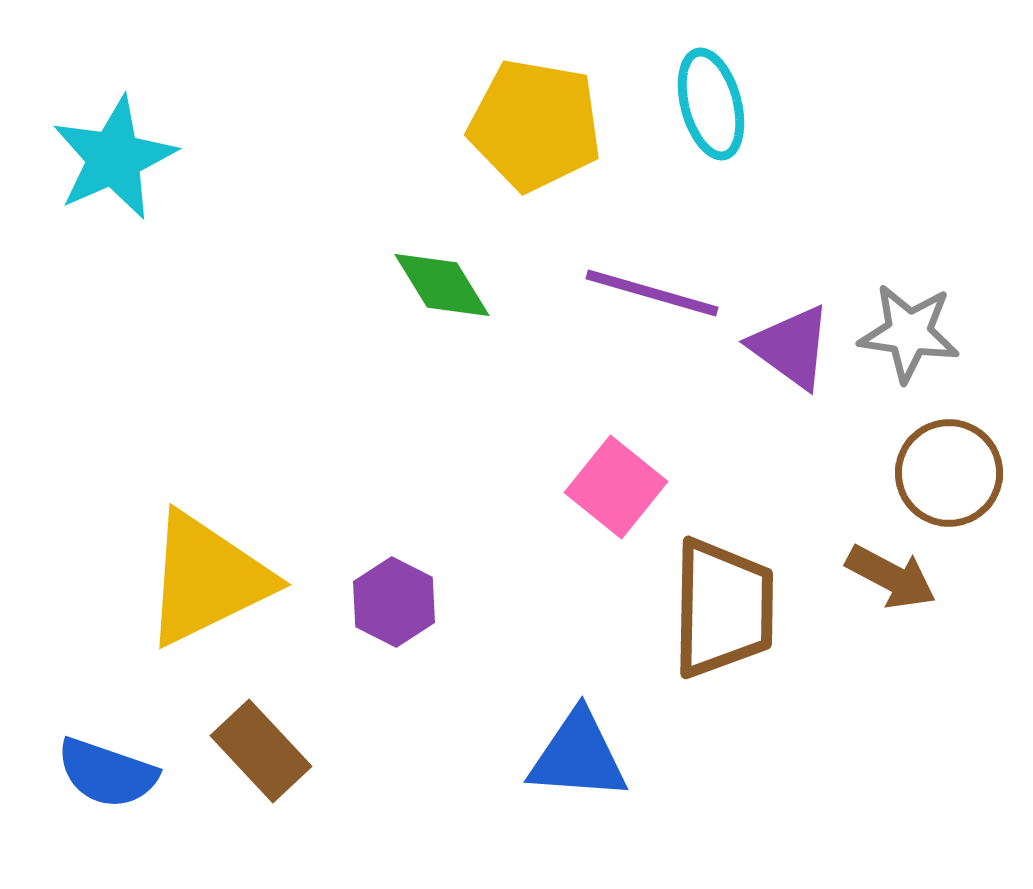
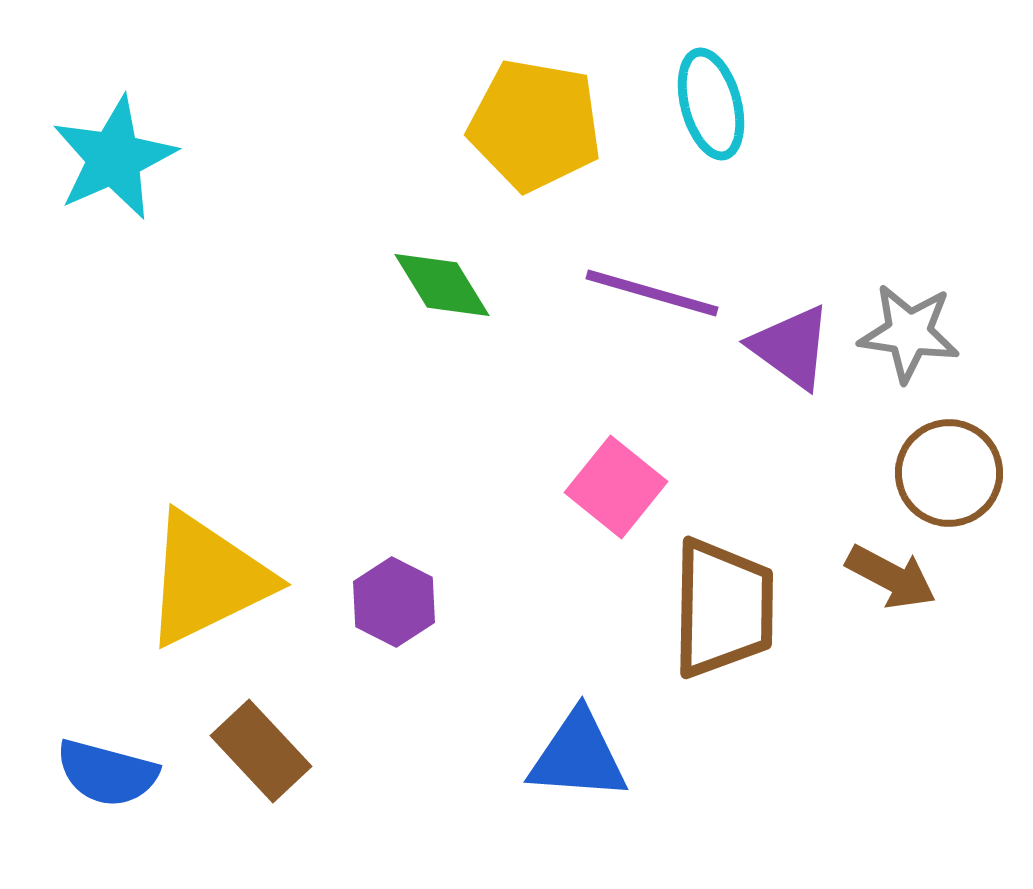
blue semicircle: rotated 4 degrees counterclockwise
